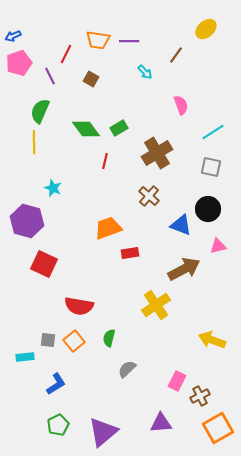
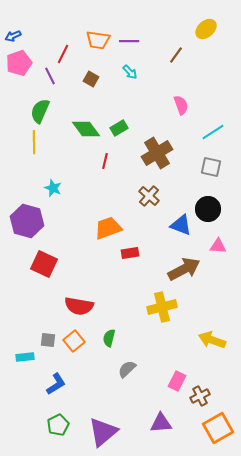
red line at (66, 54): moved 3 px left
cyan arrow at (145, 72): moved 15 px left
pink triangle at (218, 246): rotated 18 degrees clockwise
yellow cross at (156, 305): moved 6 px right, 2 px down; rotated 20 degrees clockwise
